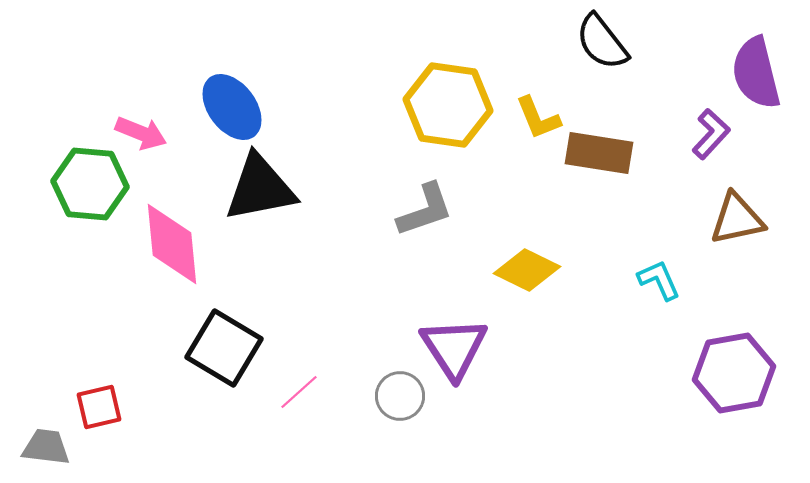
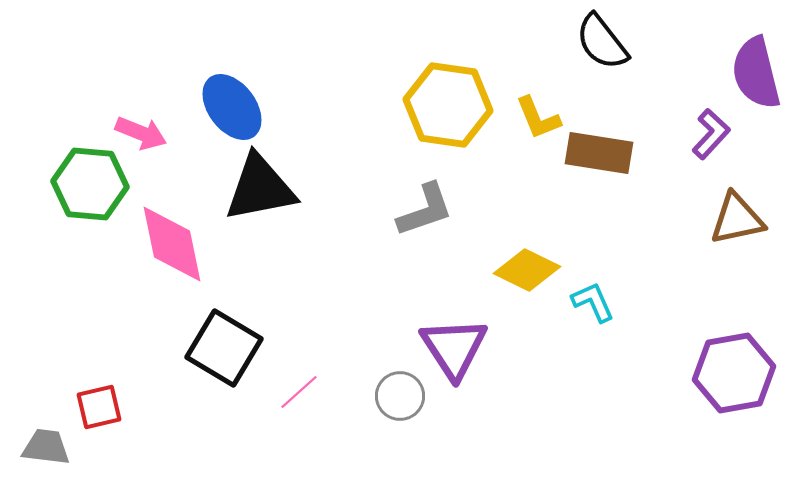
pink diamond: rotated 6 degrees counterclockwise
cyan L-shape: moved 66 px left, 22 px down
